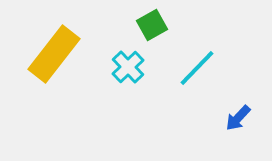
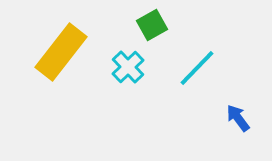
yellow rectangle: moved 7 px right, 2 px up
blue arrow: rotated 100 degrees clockwise
